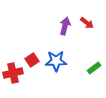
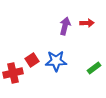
red arrow: rotated 40 degrees counterclockwise
